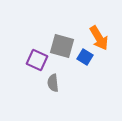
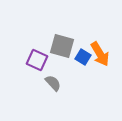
orange arrow: moved 1 px right, 16 px down
blue square: moved 2 px left
gray semicircle: rotated 144 degrees clockwise
